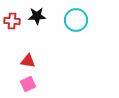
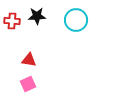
red triangle: moved 1 px right, 1 px up
